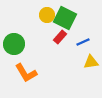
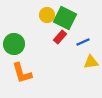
orange L-shape: moved 4 px left; rotated 15 degrees clockwise
